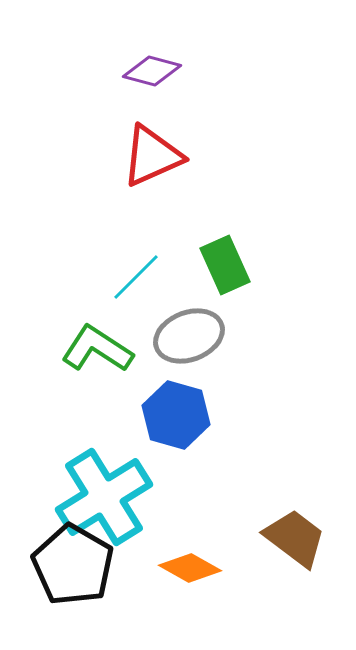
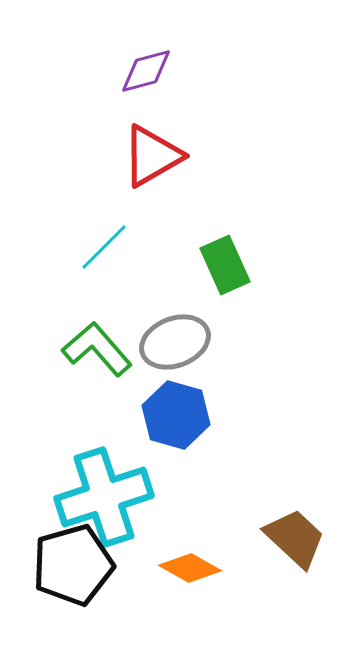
purple diamond: moved 6 px left; rotated 30 degrees counterclockwise
red triangle: rotated 6 degrees counterclockwise
cyan line: moved 32 px left, 30 px up
gray ellipse: moved 14 px left, 6 px down
green L-shape: rotated 16 degrees clockwise
cyan cross: rotated 14 degrees clockwise
brown trapezoid: rotated 6 degrees clockwise
black pentagon: rotated 26 degrees clockwise
